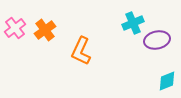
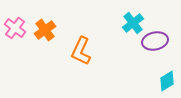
cyan cross: rotated 15 degrees counterclockwise
pink cross: rotated 15 degrees counterclockwise
purple ellipse: moved 2 px left, 1 px down
cyan diamond: rotated 10 degrees counterclockwise
